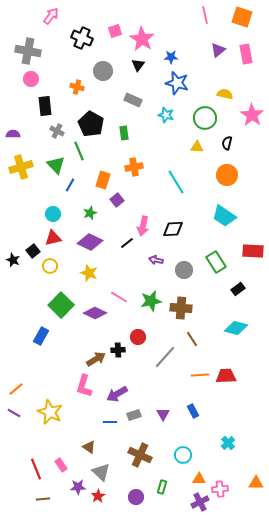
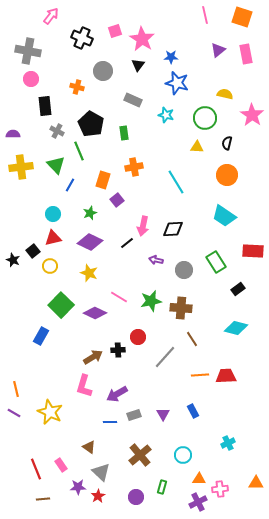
yellow cross at (21, 167): rotated 10 degrees clockwise
brown arrow at (96, 359): moved 3 px left, 2 px up
orange line at (16, 389): rotated 63 degrees counterclockwise
cyan cross at (228, 443): rotated 16 degrees clockwise
brown cross at (140, 455): rotated 25 degrees clockwise
purple cross at (200, 502): moved 2 px left
